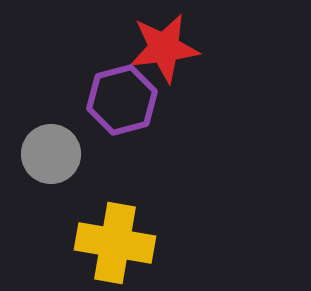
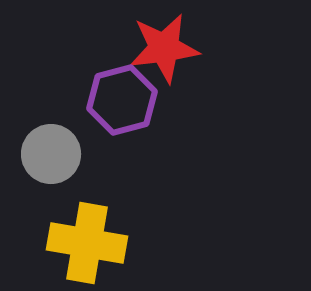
yellow cross: moved 28 px left
